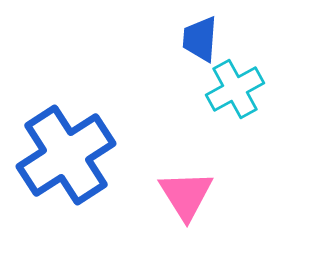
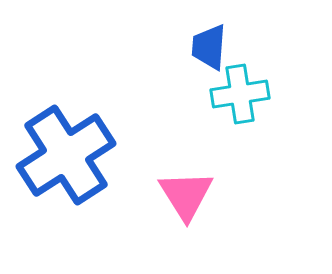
blue trapezoid: moved 9 px right, 8 px down
cyan cross: moved 5 px right, 5 px down; rotated 20 degrees clockwise
